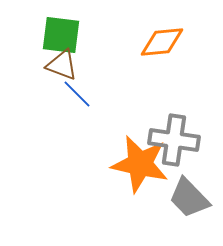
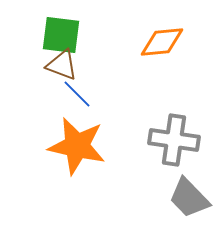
orange star: moved 63 px left, 18 px up
